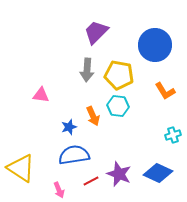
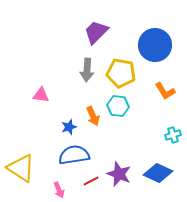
yellow pentagon: moved 2 px right, 2 px up
